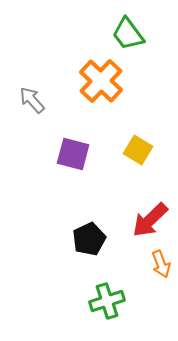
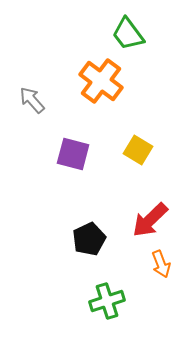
orange cross: rotated 6 degrees counterclockwise
